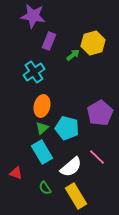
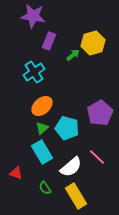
orange ellipse: rotated 35 degrees clockwise
